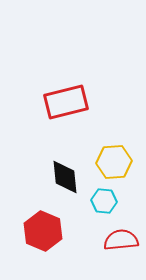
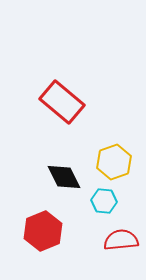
red rectangle: moved 4 px left; rotated 54 degrees clockwise
yellow hexagon: rotated 16 degrees counterclockwise
black diamond: moved 1 px left; rotated 21 degrees counterclockwise
red hexagon: rotated 15 degrees clockwise
